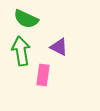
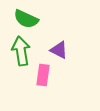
purple triangle: moved 3 px down
